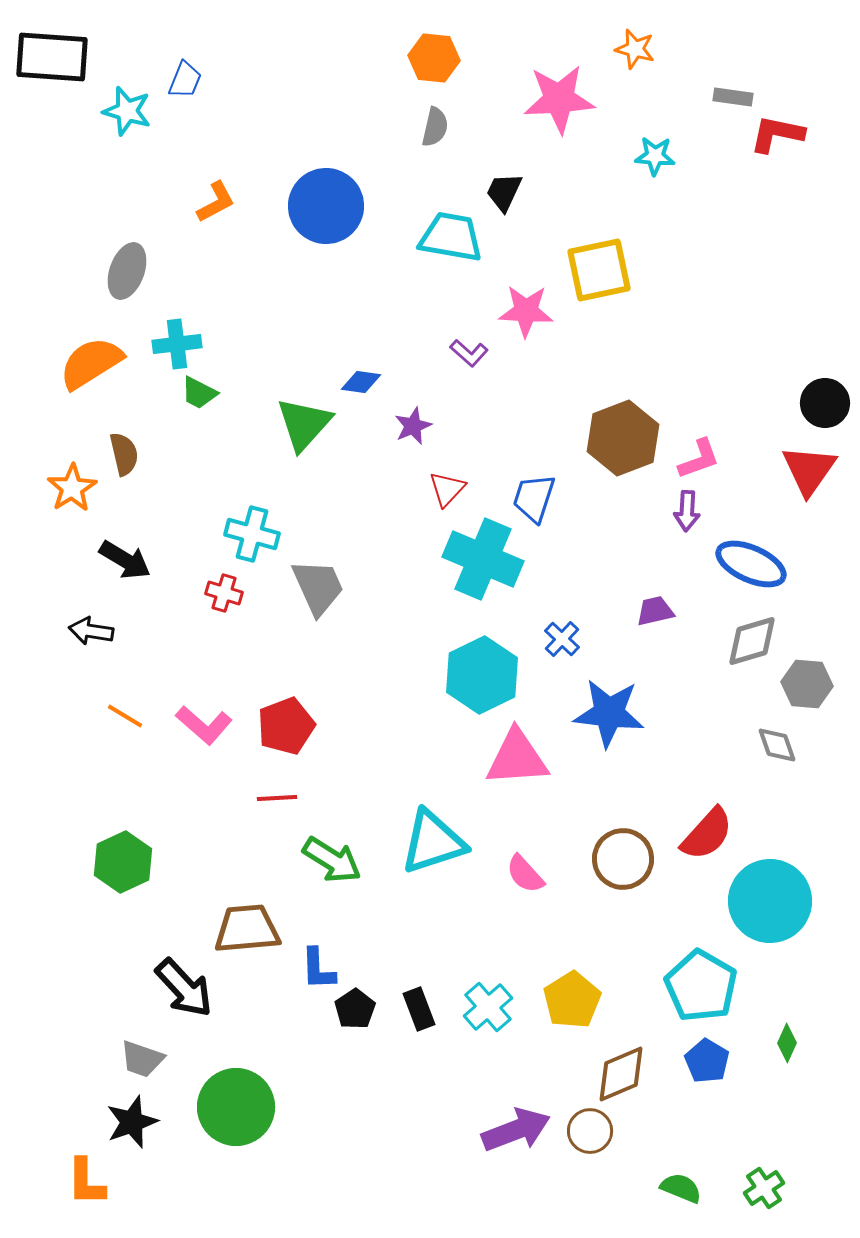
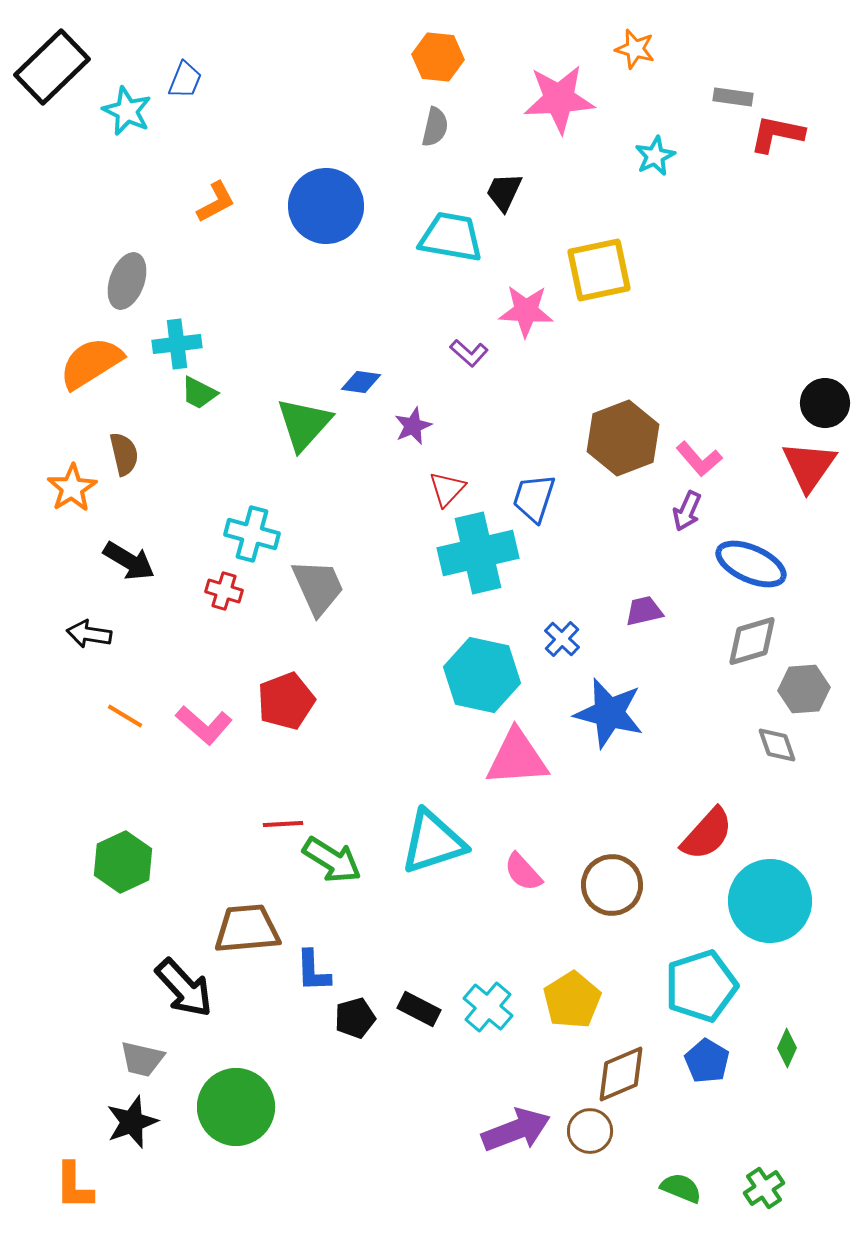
black rectangle at (52, 57): moved 10 px down; rotated 48 degrees counterclockwise
orange hexagon at (434, 58): moved 4 px right, 1 px up
cyan star at (127, 111): rotated 9 degrees clockwise
cyan star at (655, 156): rotated 30 degrees counterclockwise
gray ellipse at (127, 271): moved 10 px down
pink L-shape at (699, 459): rotated 69 degrees clockwise
red triangle at (809, 470): moved 4 px up
purple arrow at (687, 511): rotated 21 degrees clockwise
cyan cross at (483, 559): moved 5 px left, 6 px up; rotated 36 degrees counterclockwise
black arrow at (125, 560): moved 4 px right, 1 px down
red cross at (224, 593): moved 2 px up
purple trapezoid at (655, 611): moved 11 px left
black arrow at (91, 631): moved 2 px left, 3 px down
cyan hexagon at (482, 675): rotated 22 degrees counterclockwise
gray hexagon at (807, 684): moved 3 px left, 5 px down; rotated 9 degrees counterclockwise
blue star at (609, 713): rotated 8 degrees clockwise
red pentagon at (286, 726): moved 25 px up
red line at (277, 798): moved 6 px right, 26 px down
brown circle at (623, 859): moved 11 px left, 26 px down
pink semicircle at (525, 874): moved 2 px left, 2 px up
blue L-shape at (318, 969): moved 5 px left, 2 px down
cyan pentagon at (701, 986): rotated 24 degrees clockwise
cyan cross at (488, 1007): rotated 9 degrees counterclockwise
black pentagon at (355, 1009): moved 9 px down; rotated 18 degrees clockwise
black rectangle at (419, 1009): rotated 42 degrees counterclockwise
green diamond at (787, 1043): moved 5 px down
gray trapezoid at (142, 1059): rotated 6 degrees counterclockwise
orange L-shape at (86, 1182): moved 12 px left, 4 px down
